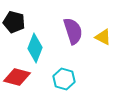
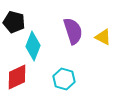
cyan diamond: moved 2 px left, 2 px up
red diamond: rotated 40 degrees counterclockwise
